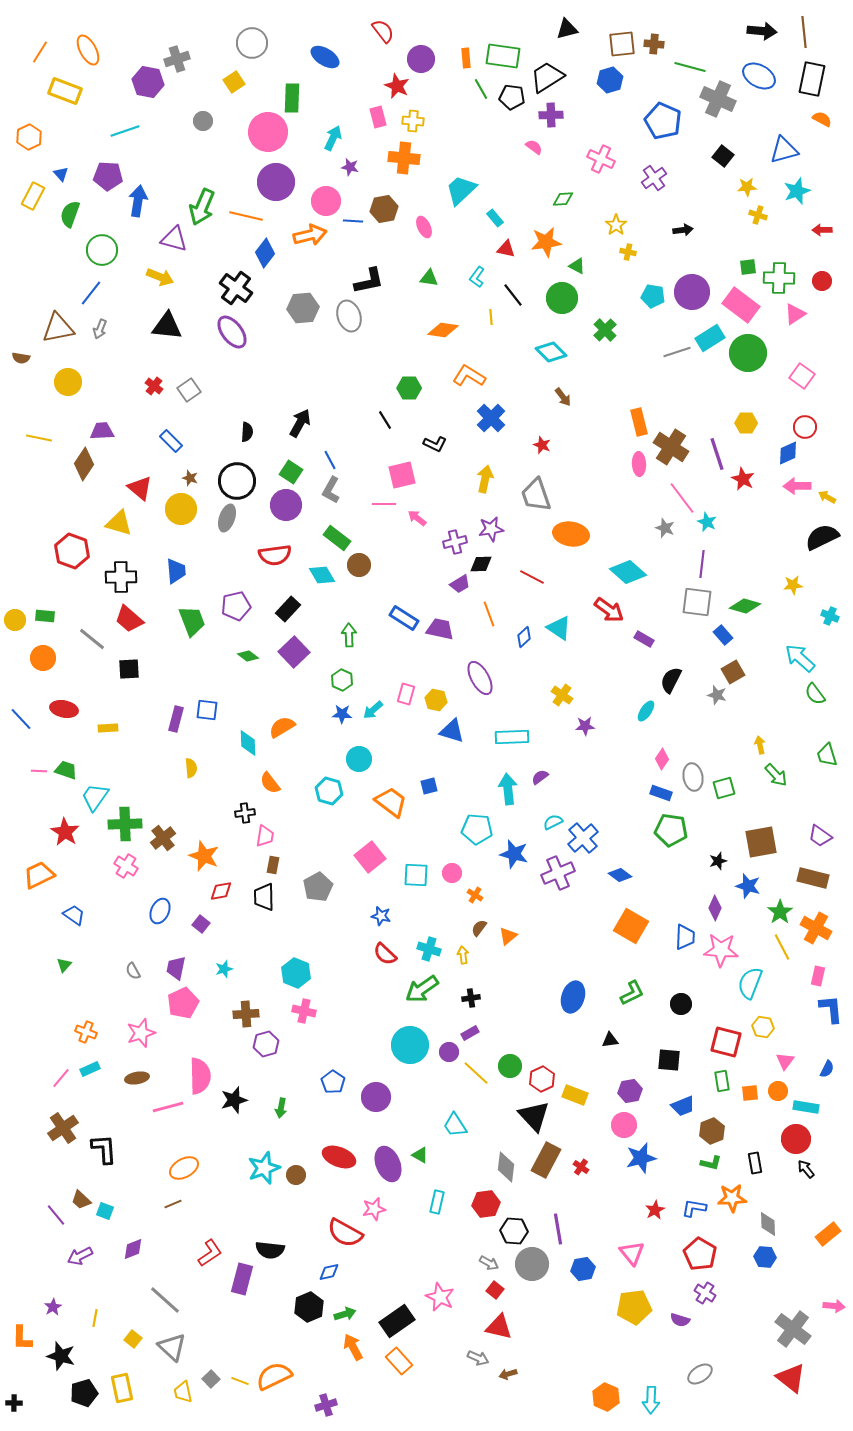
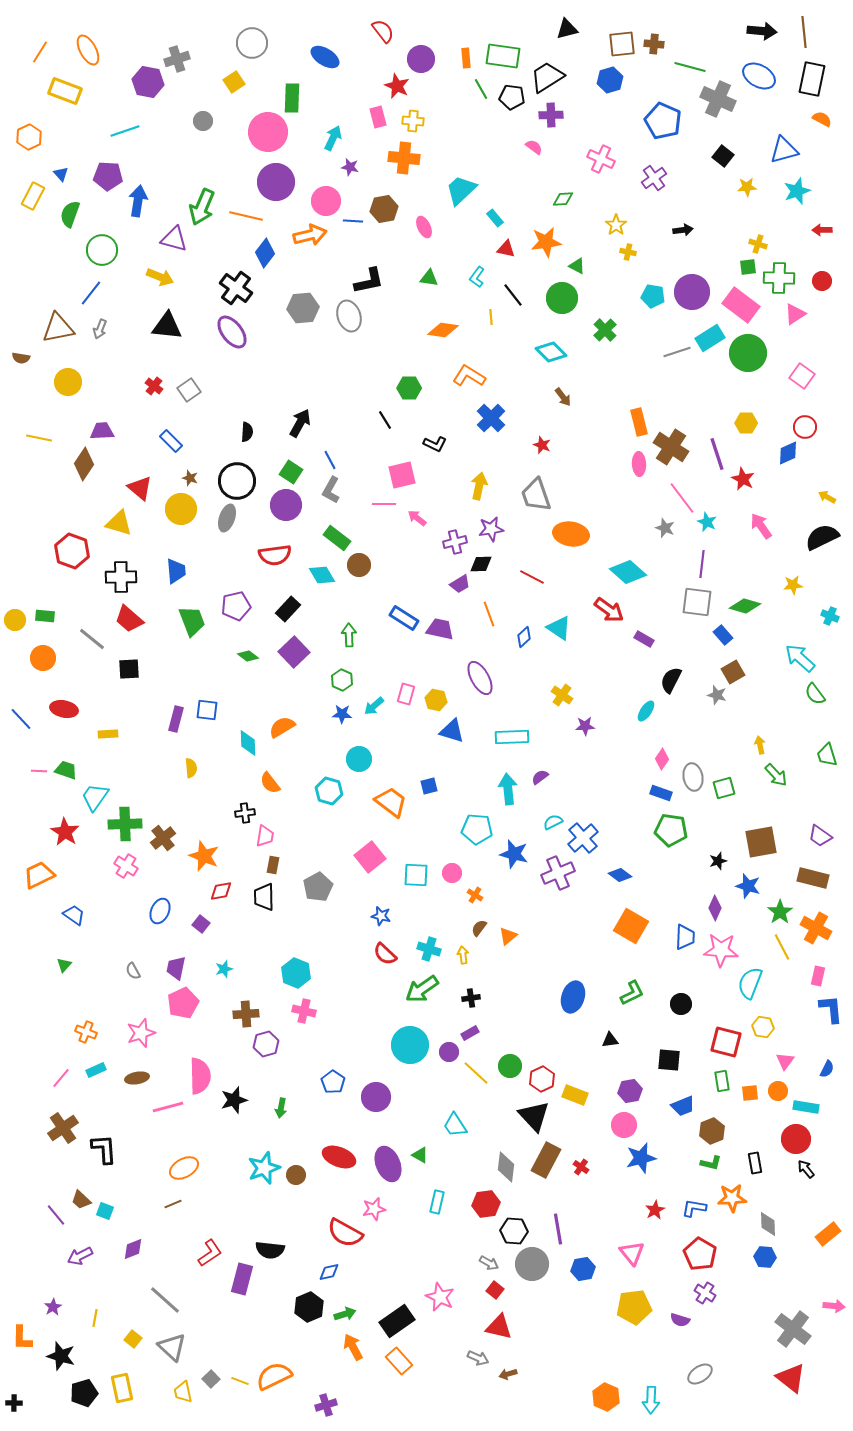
yellow cross at (758, 215): moved 29 px down
yellow arrow at (485, 479): moved 6 px left, 7 px down
pink arrow at (797, 486): moved 36 px left, 40 px down; rotated 56 degrees clockwise
cyan arrow at (373, 710): moved 1 px right, 4 px up
yellow rectangle at (108, 728): moved 6 px down
cyan rectangle at (90, 1069): moved 6 px right, 1 px down
